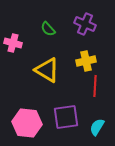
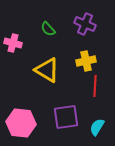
pink hexagon: moved 6 px left
